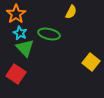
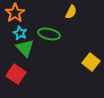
orange star: moved 1 px left, 1 px up
